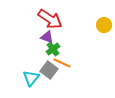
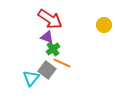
gray square: moved 2 px left
